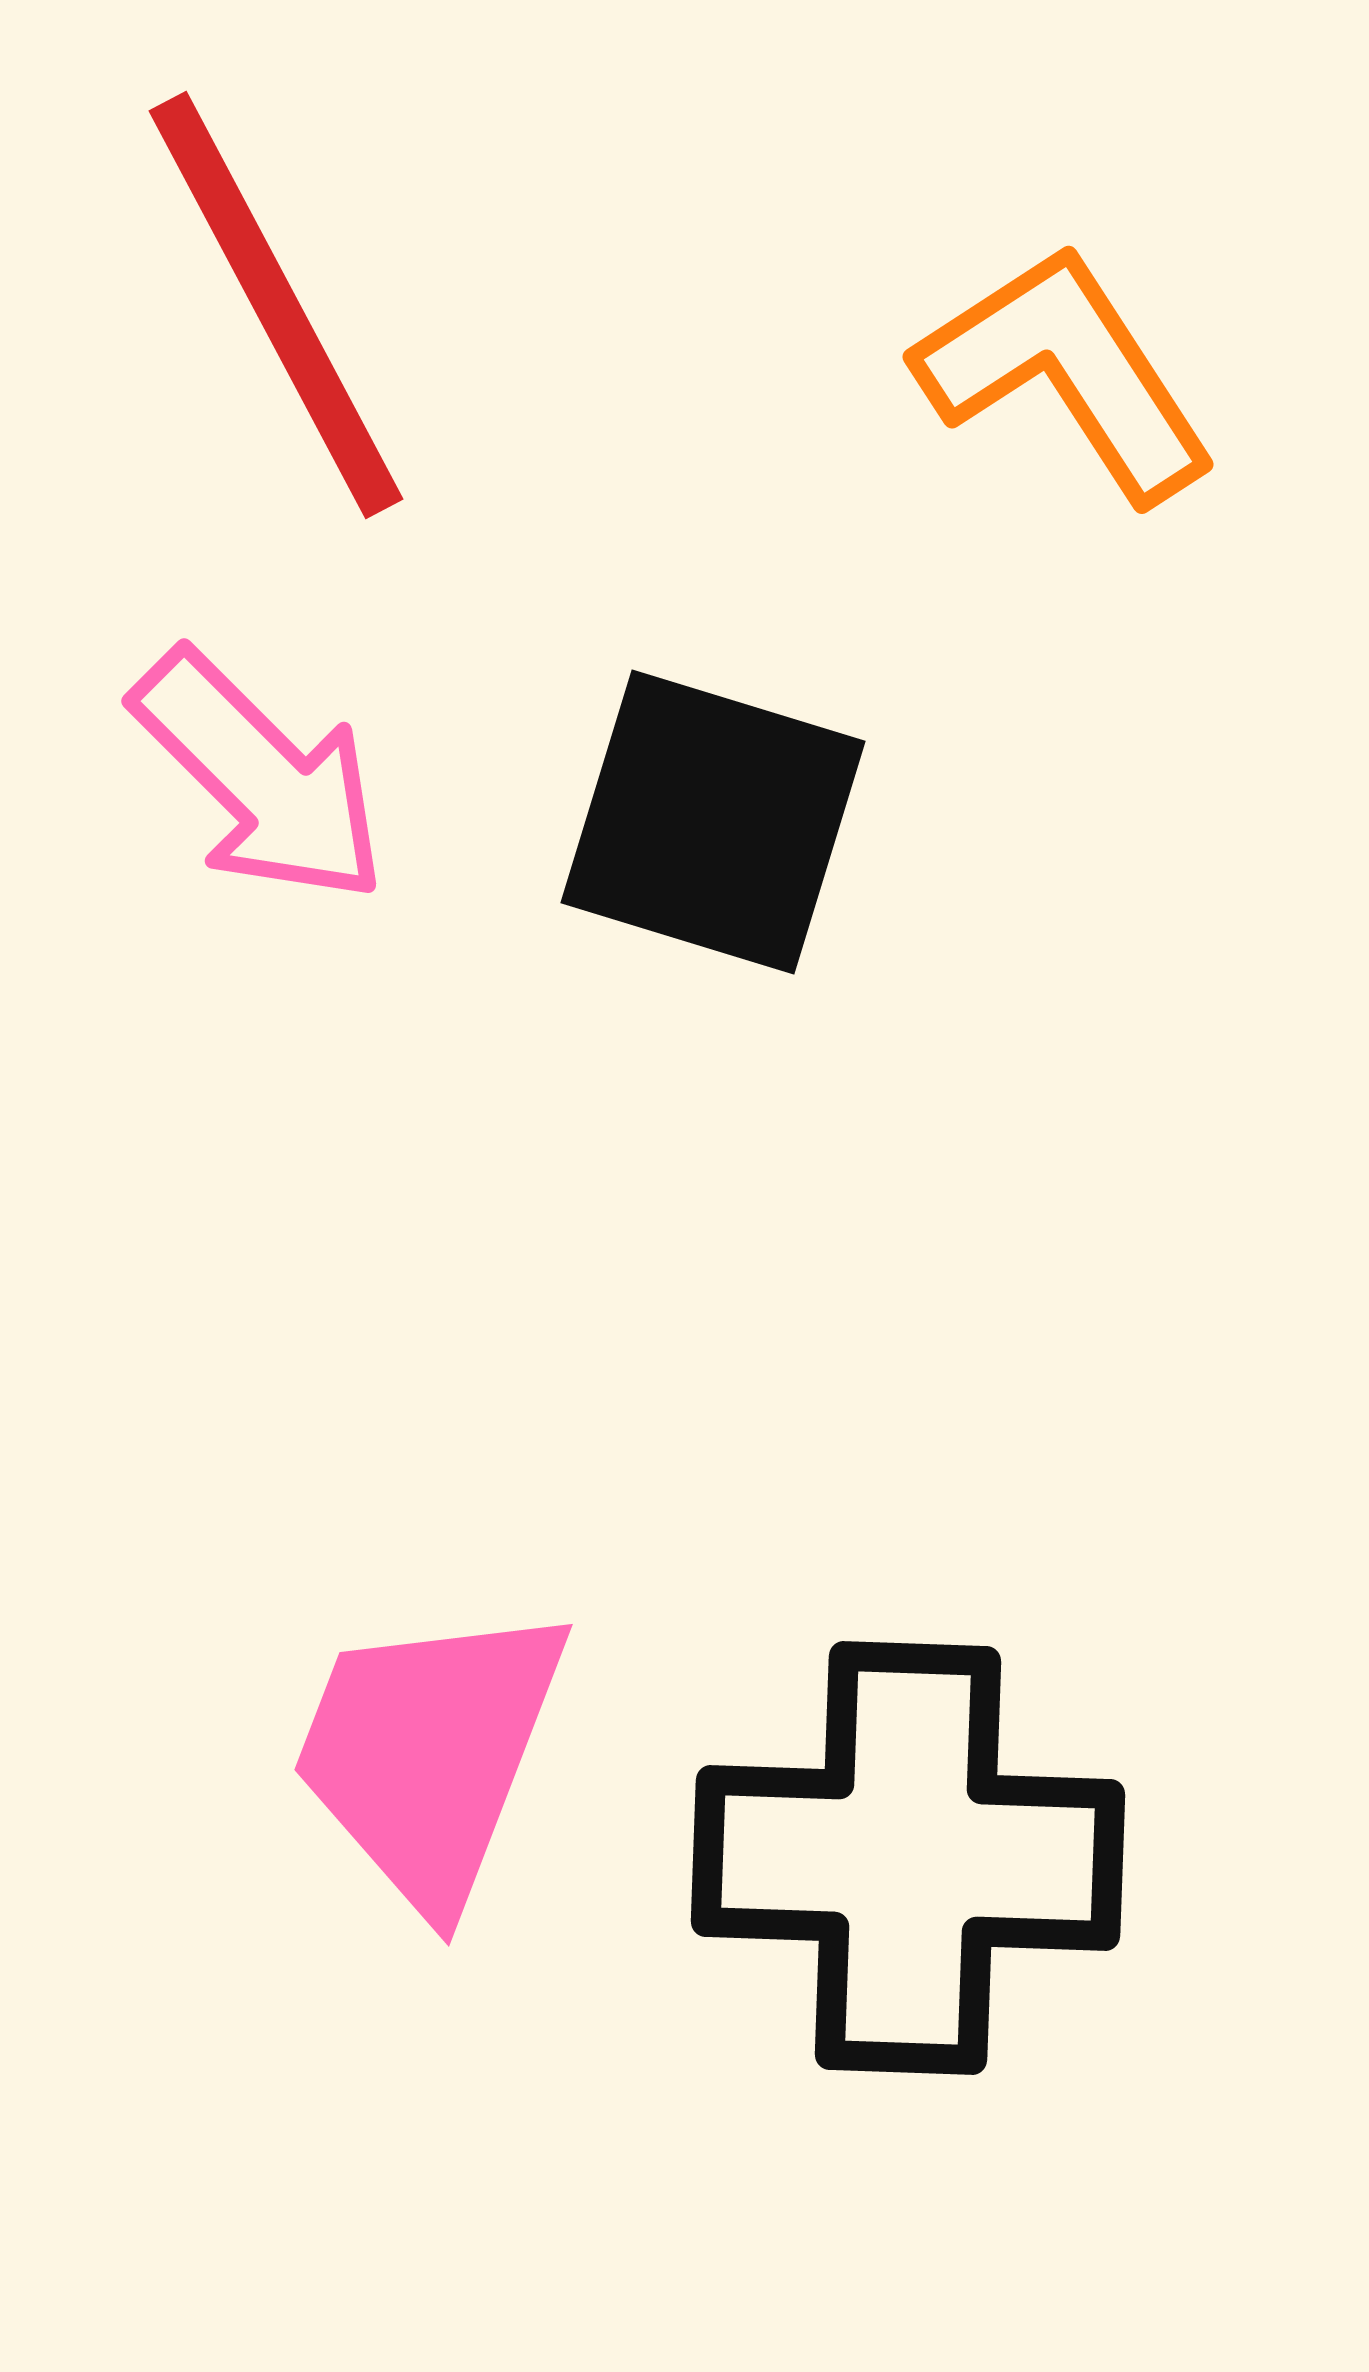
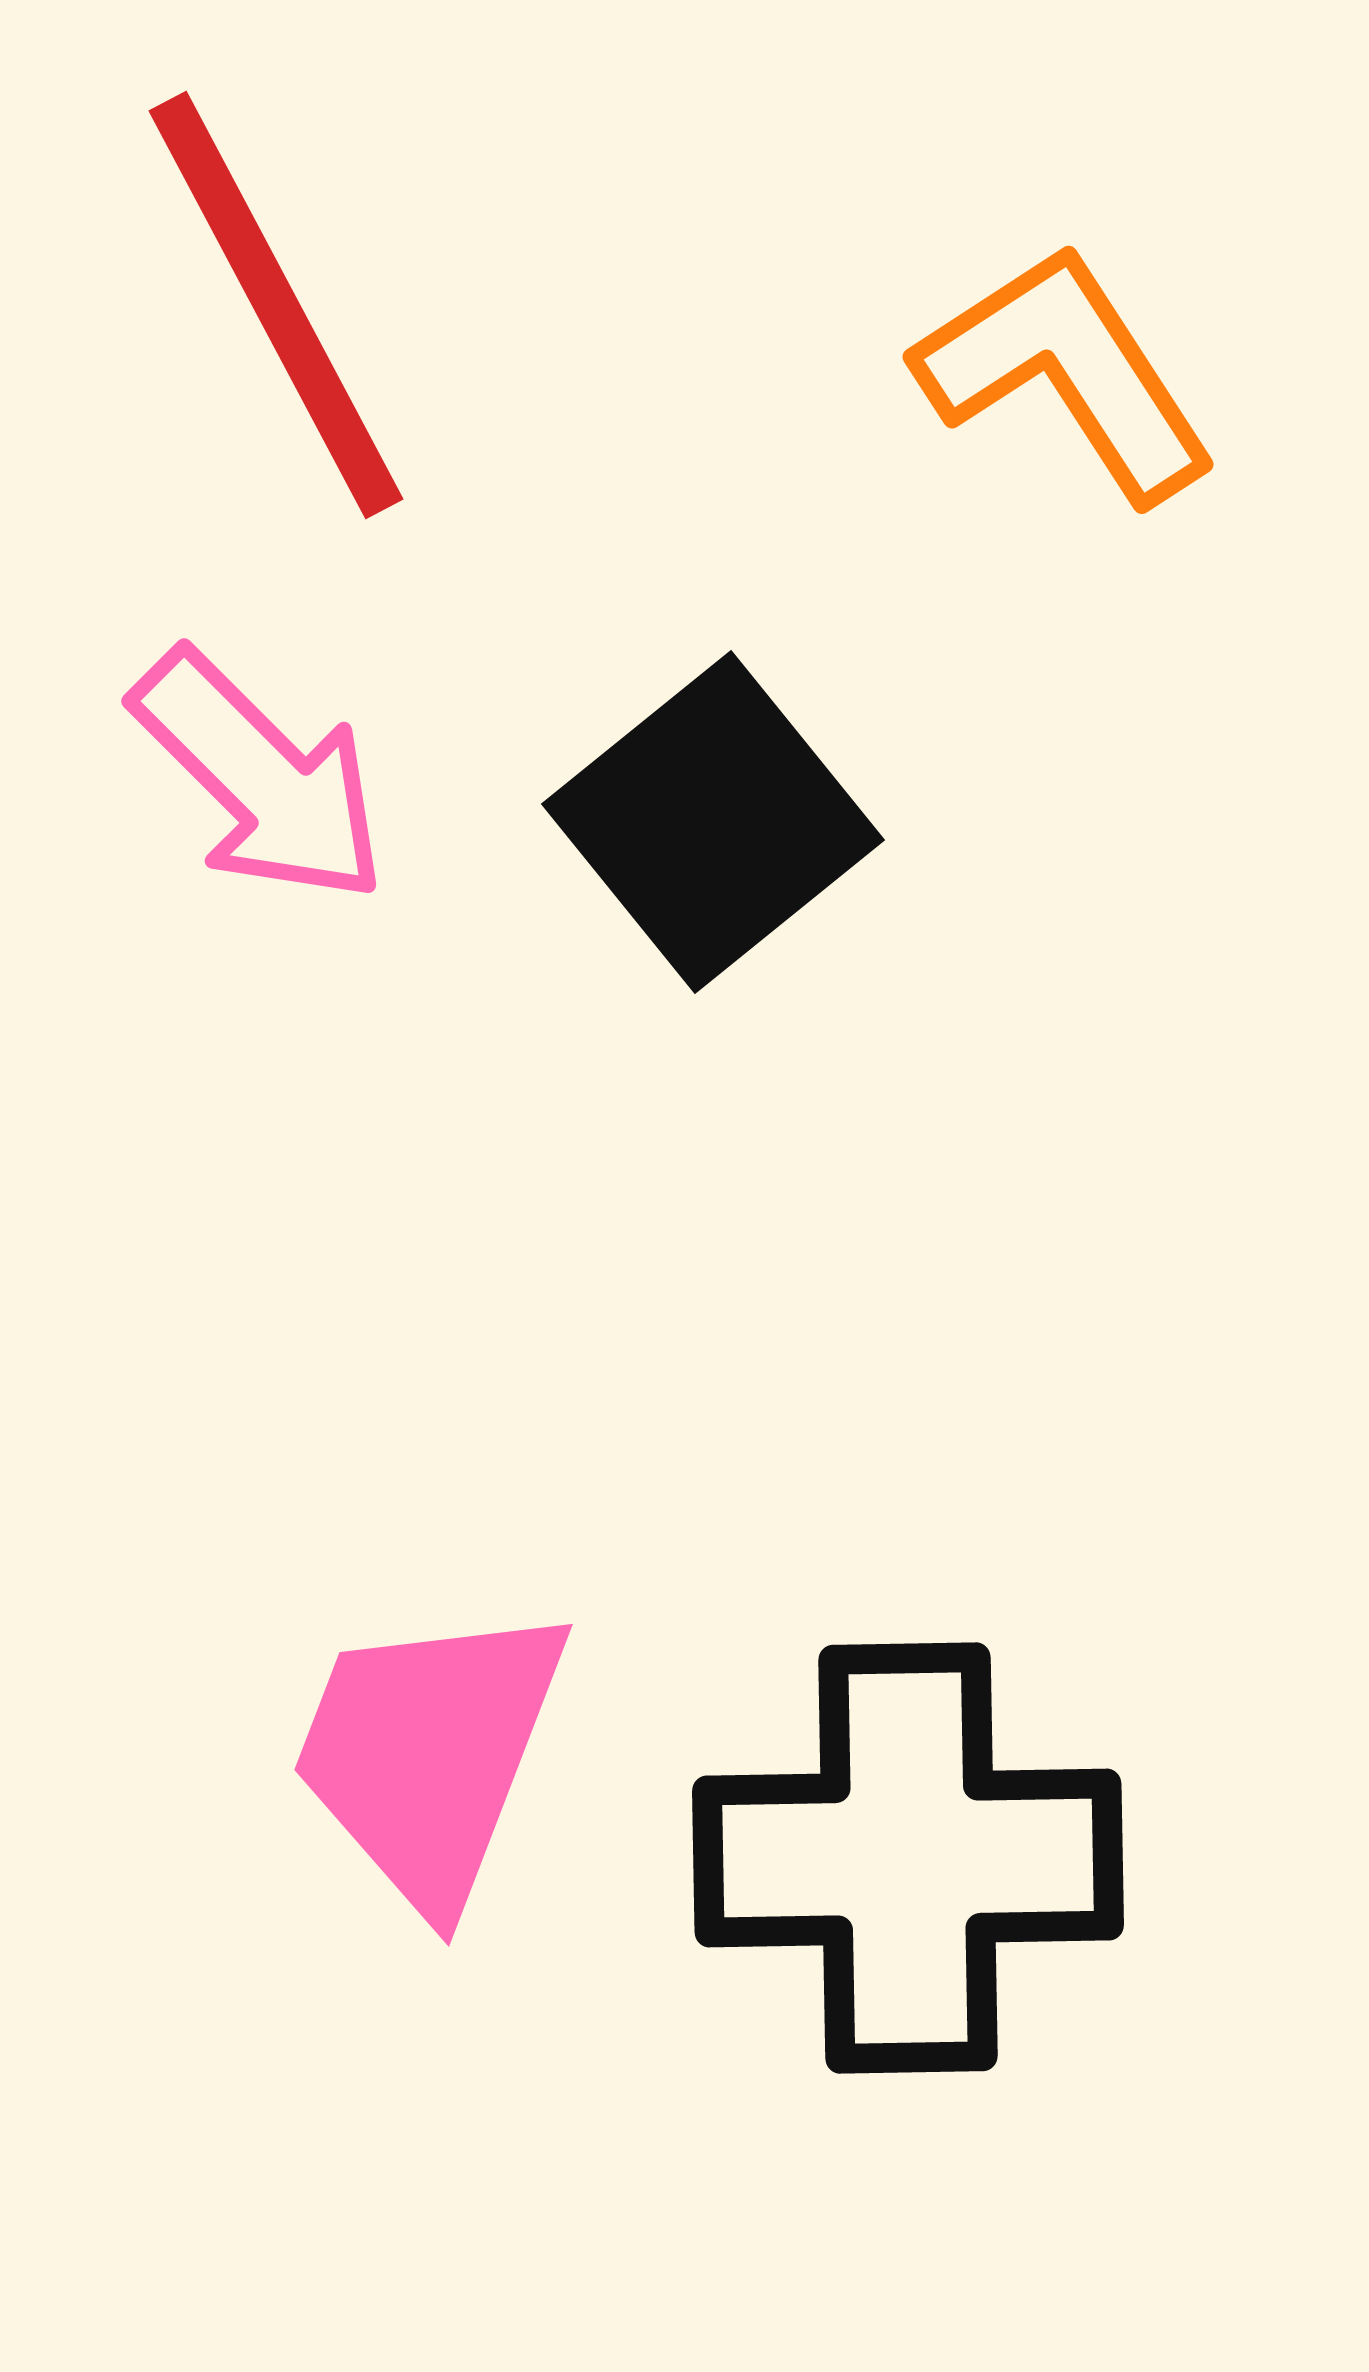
black square: rotated 34 degrees clockwise
black cross: rotated 3 degrees counterclockwise
